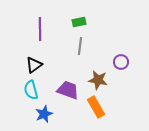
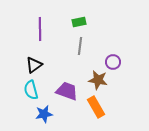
purple circle: moved 8 px left
purple trapezoid: moved 1 px left, 1 px down
blue star: rotated 12 degrees clockwise
